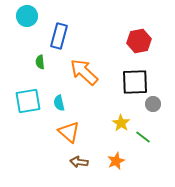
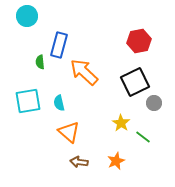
blue rectangle: moved 9 px down
black square: rotated 24 degrees counterclockwise
gray circle: moved 1 px right, 1 px up
